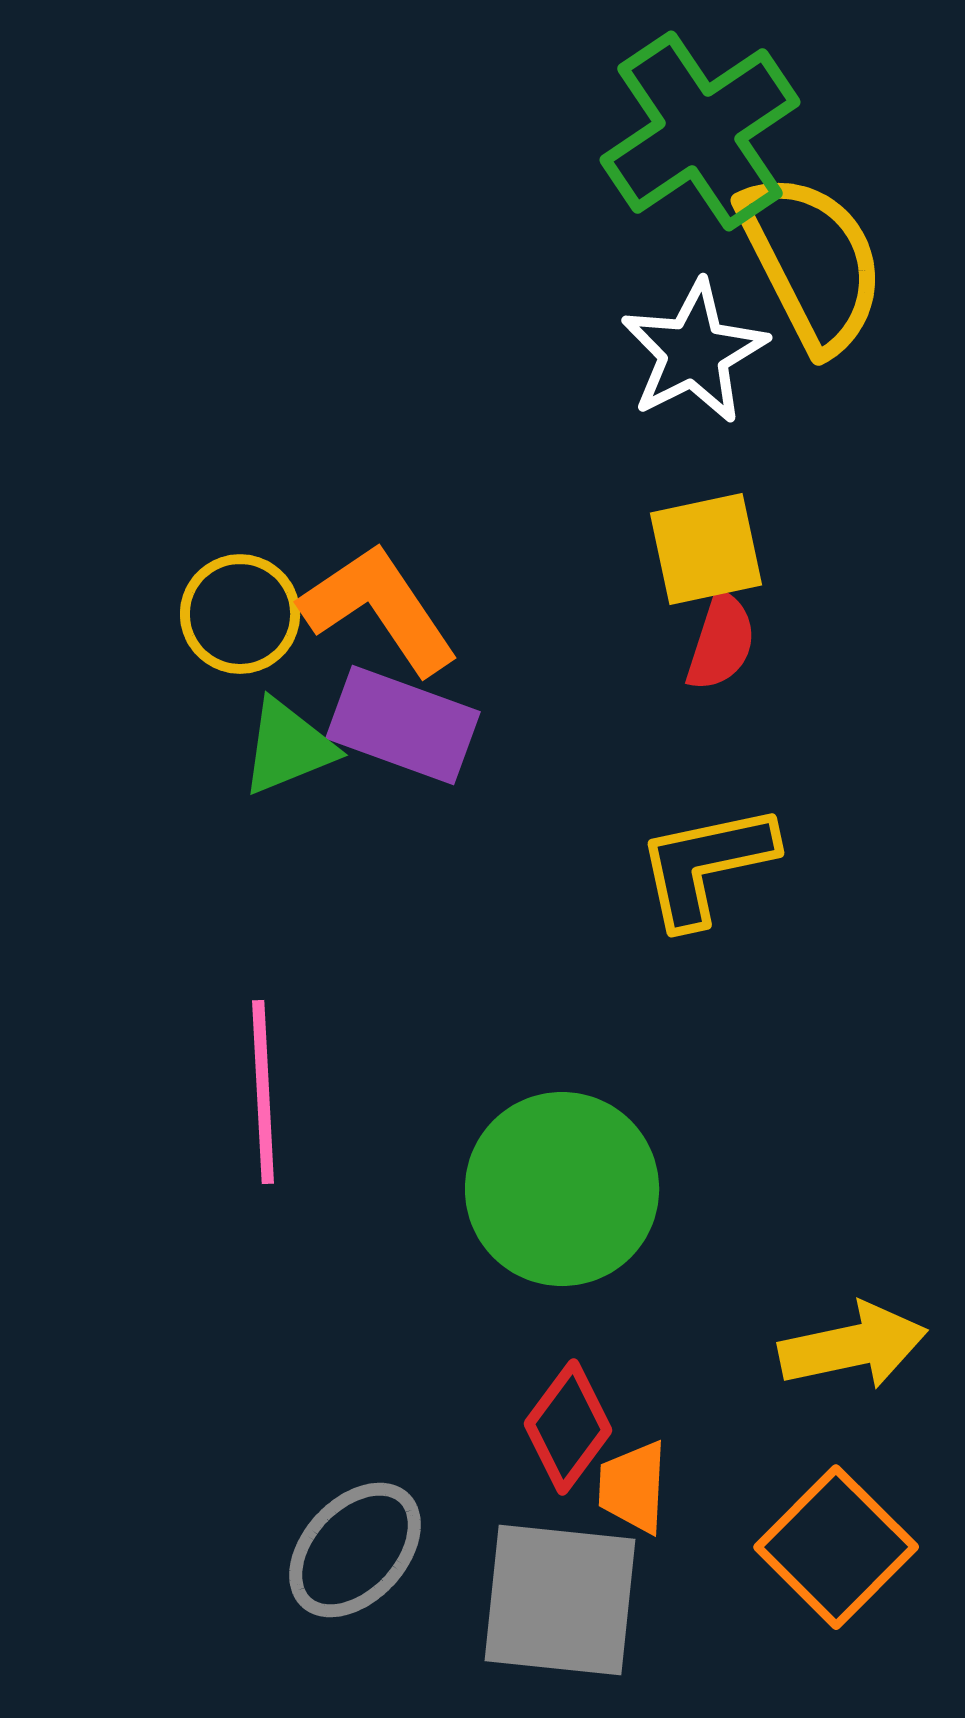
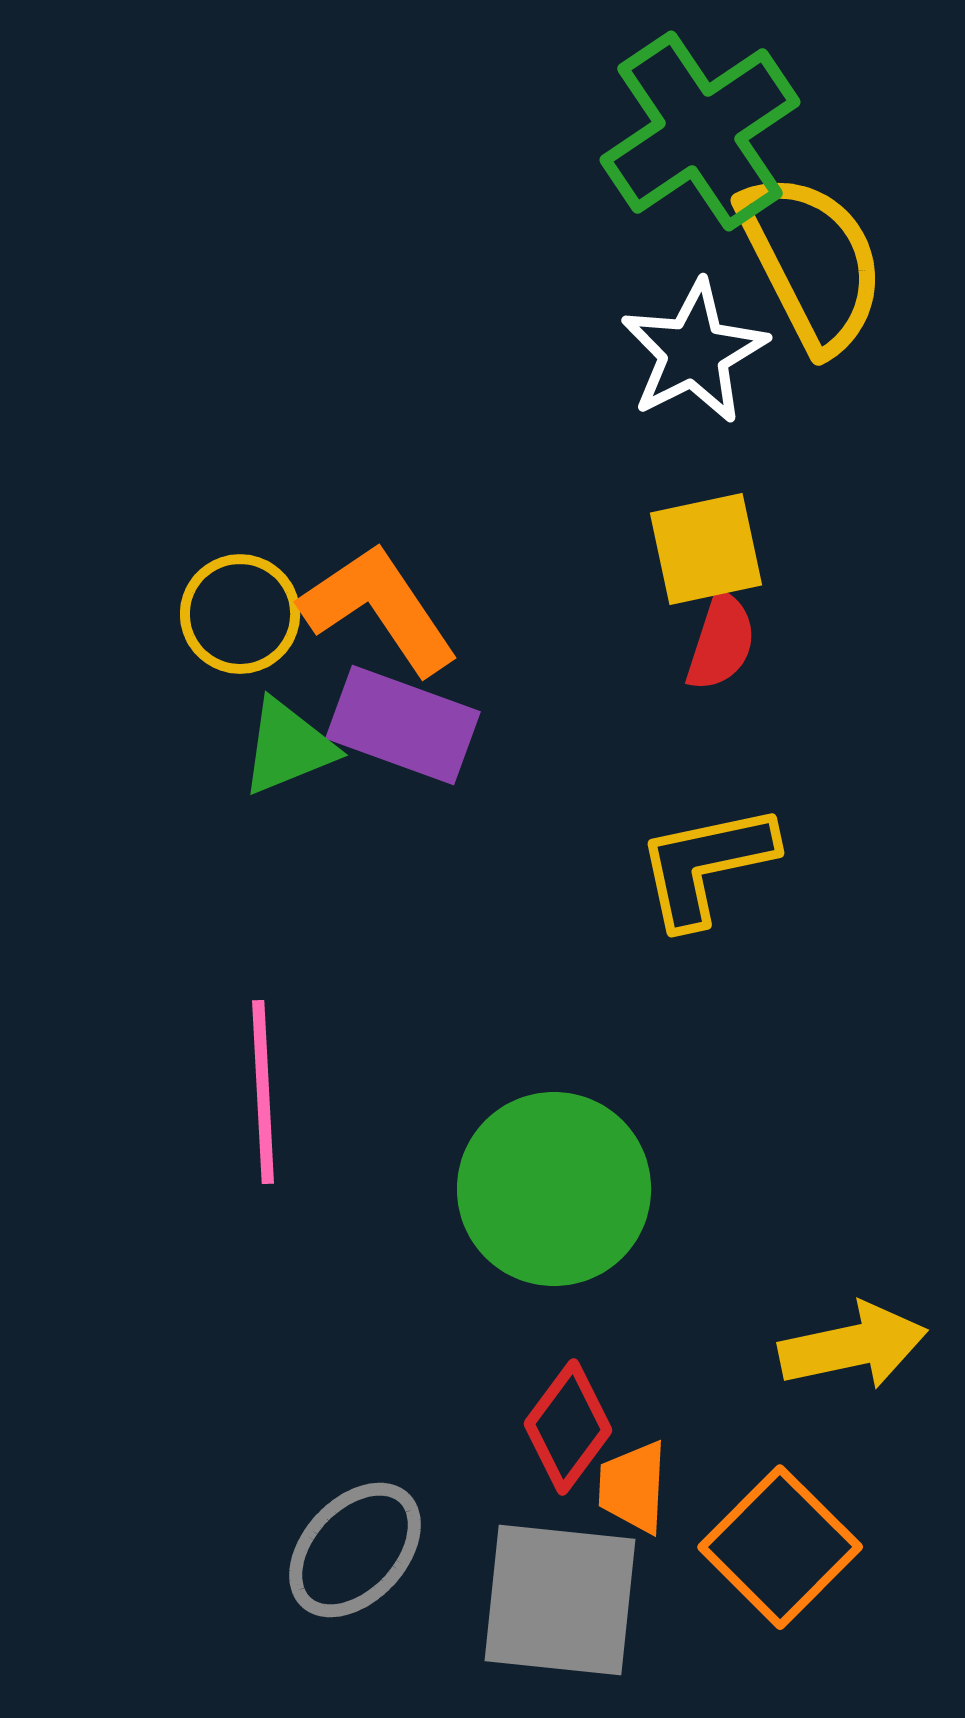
green circle: moved 8 px left
orange square: moved 56 px left
